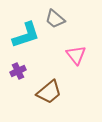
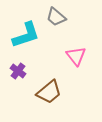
gray trapezoid: moved 1 px right, 2 px up
pink triangle: moved 1 px down
purple cross: rotated 28 degrees counterclockwise
